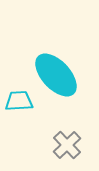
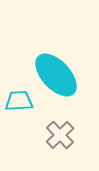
gray cross: moved 7 px left, 10 px up
